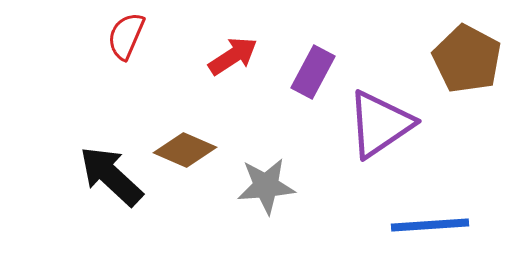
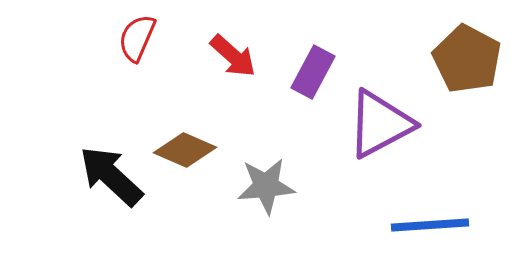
red semicircle: moved 11 px right, 2 px down
red arrow: rotated 75 degrees clockwise
purple triangle: rotated 6 degrees clockwise
